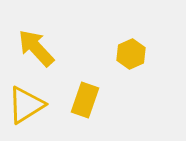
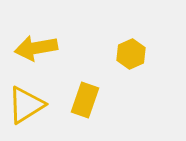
yellow arrow: rotated 57 degrees counterclockwise
